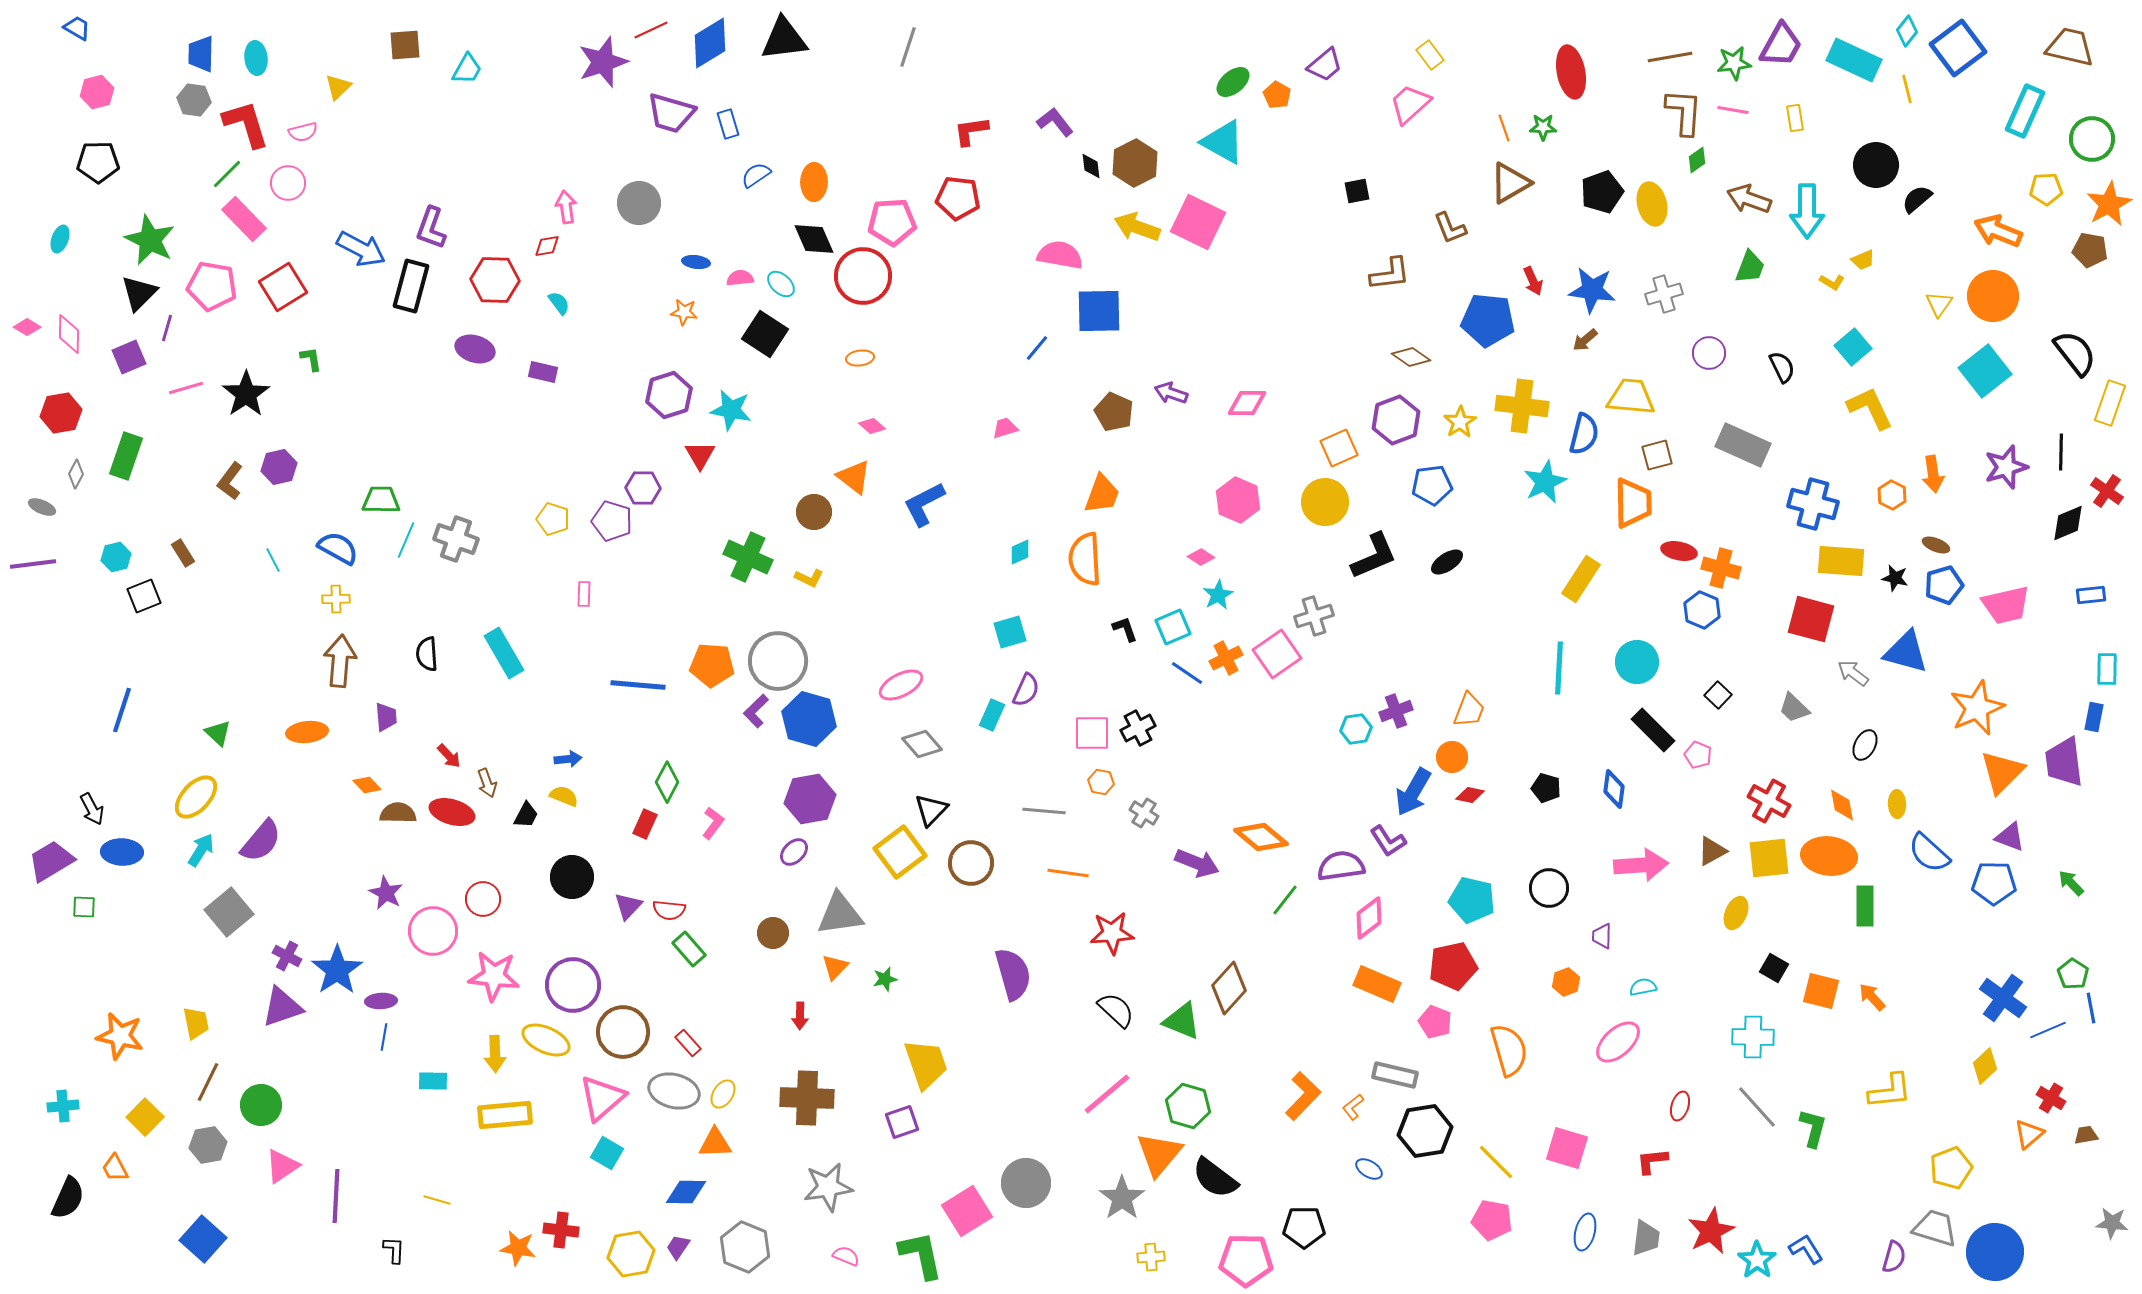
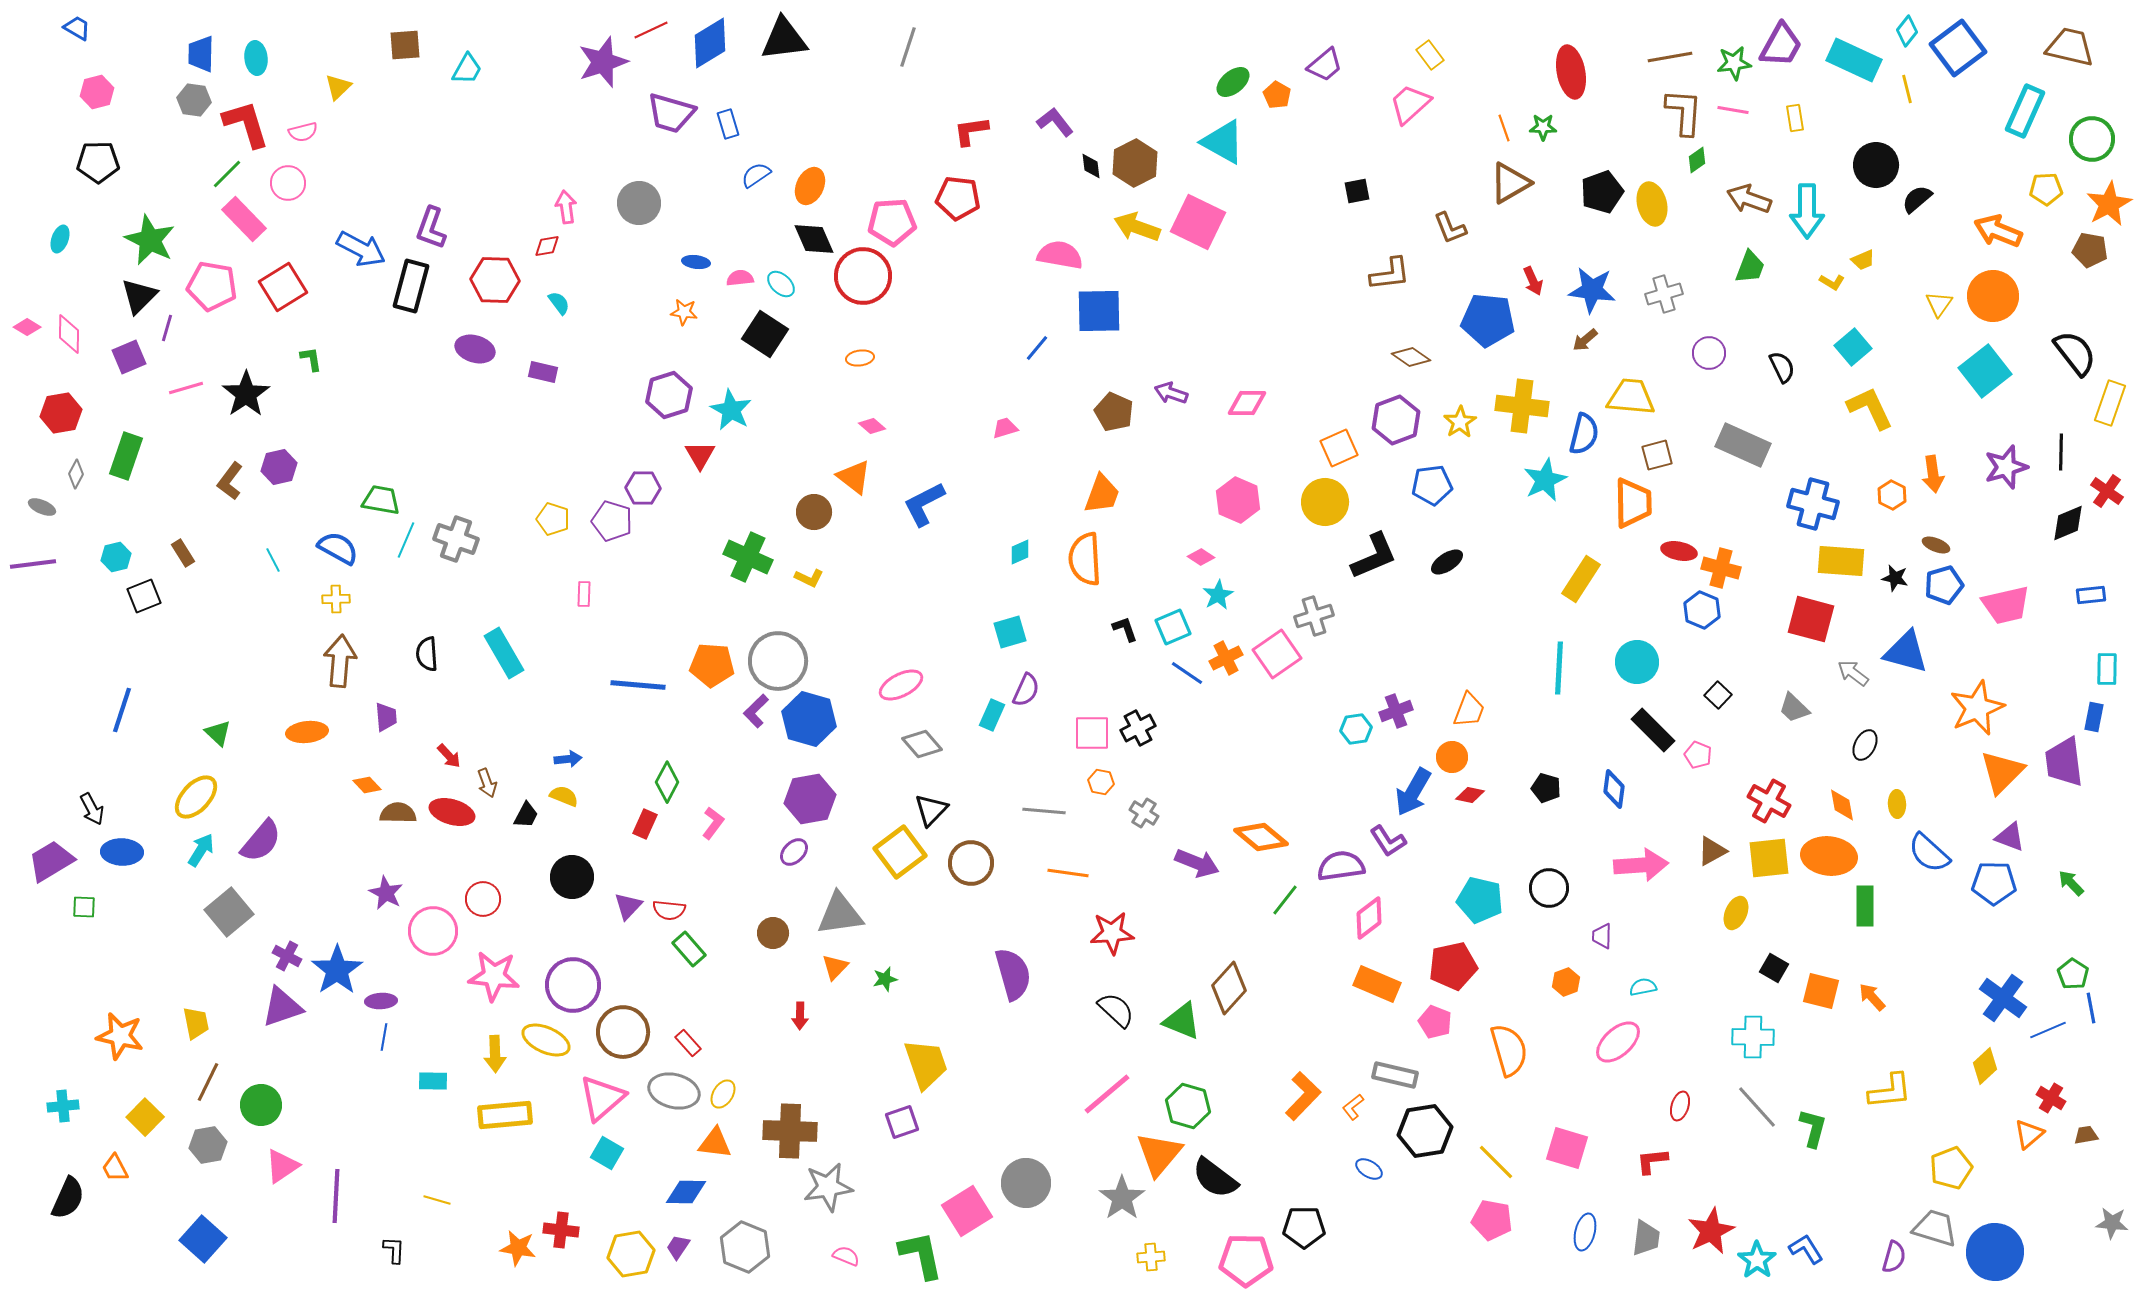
orange ellipse at (814, 182): moved 4 px left, 4 px down; rotated 24 degrees clockwise
black triangle at (139, 293): moved 3 px down
cyan star at (731, 410): rotated 18 degrees clockwise
cyan star at (1545, 482): moved 2 px up
green trapezoid at (381, 500): rotated 9 degrees clockwise
cyan pentagon at (1472, 900): moved 8 px right
brown cross at (807, 1098): moved 17 px left, 33 px down
orange triangle at (715, 1143): rotated 9 degrees clockwise
